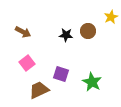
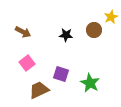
brown circle: moved 6 px right, 1 px up
green star: moved 2 px left, 1 px down
